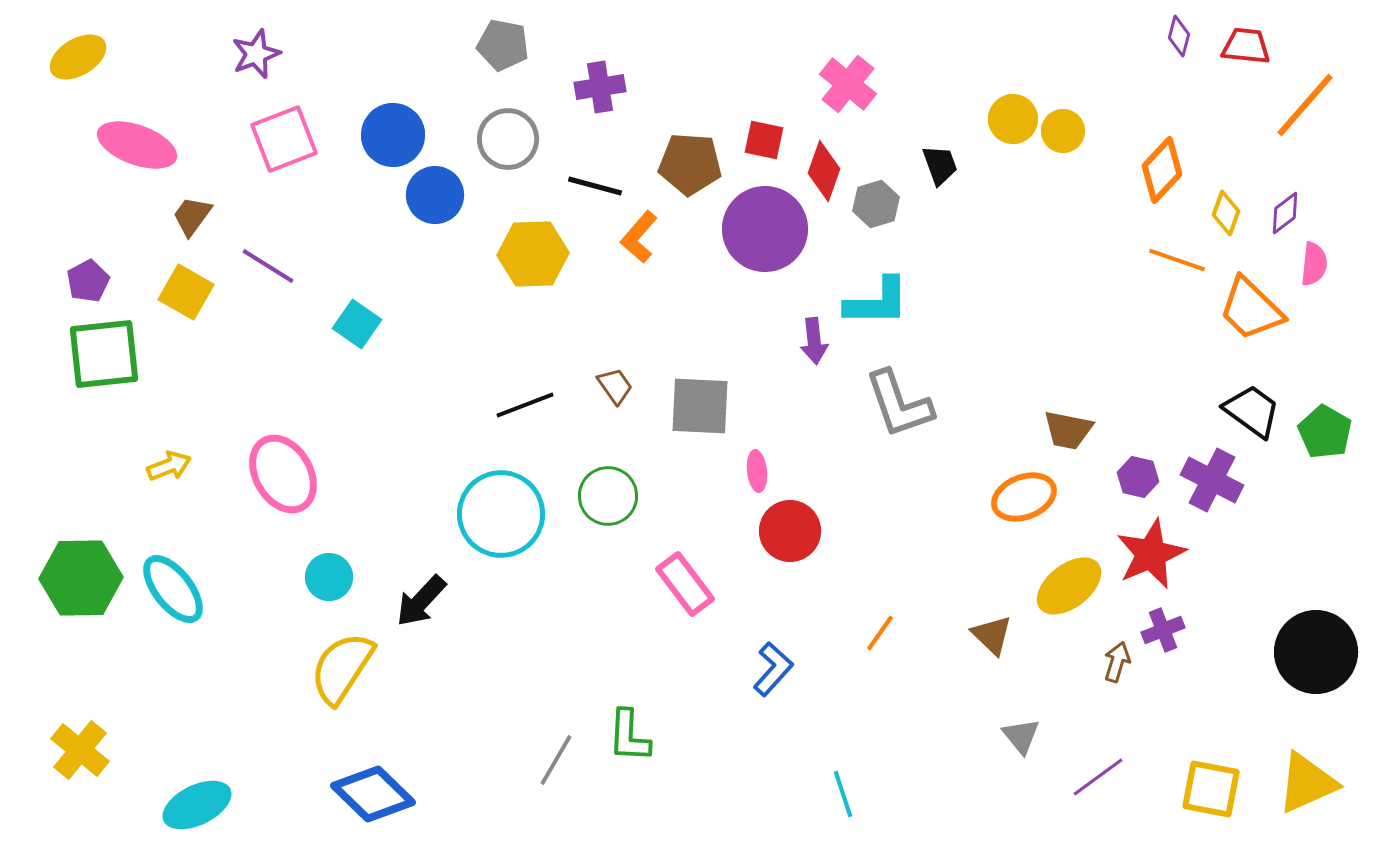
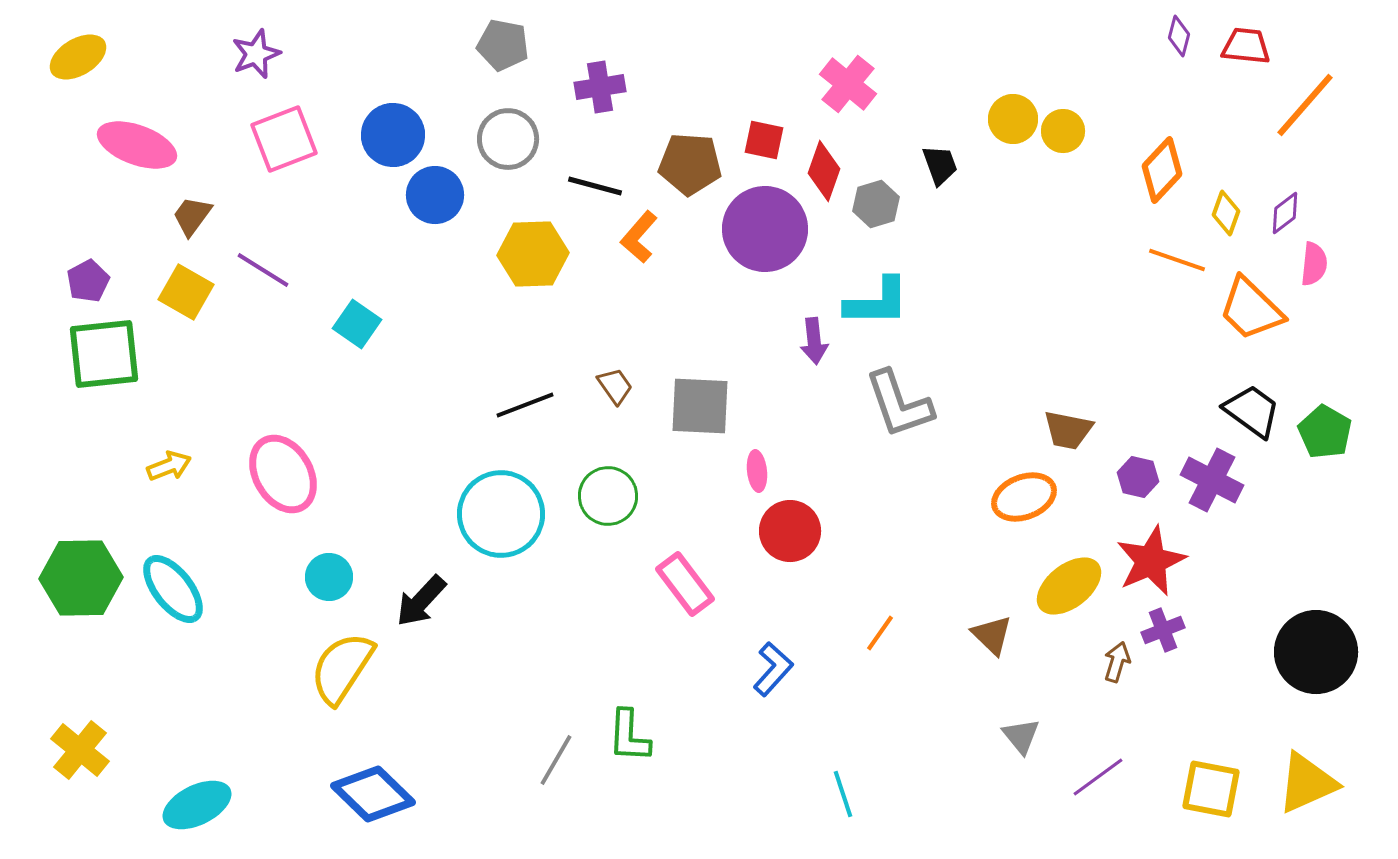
purple line at (268, 266): moved 5 px left, 4 px down
red star at (1151, 554): moved 7 px down
